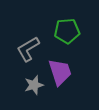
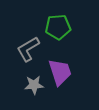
green pentagon: moved 9 px left, 4 px up
gray star: rotated 12 degrees clockwise
